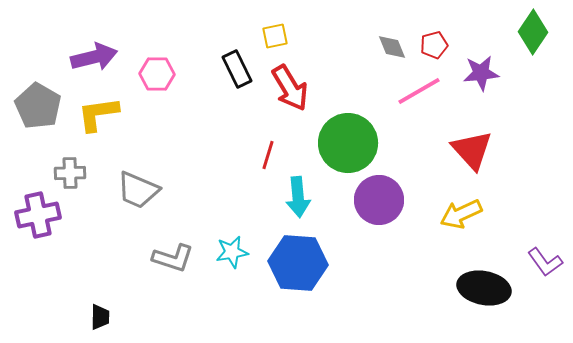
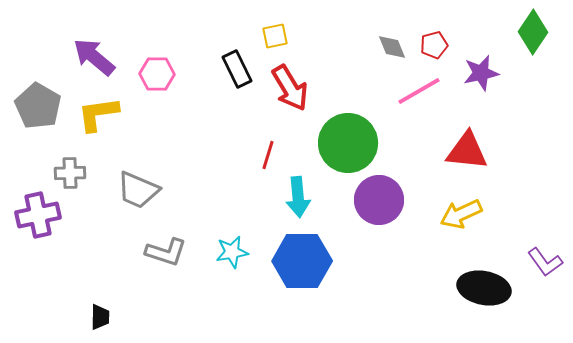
purple arrow: rotated 126 degrees counterclockwise
purple star: rotated 6 degrees counterclockwise
red triangle: moved 5 px left, 1 px down; rotated 42 degrees counterclockwise
gray L-shape: moved 7 px left, 6 px up
blue hexagon: moved 4 px right, 2 px up; rotated 4 degrees counterclockwise
